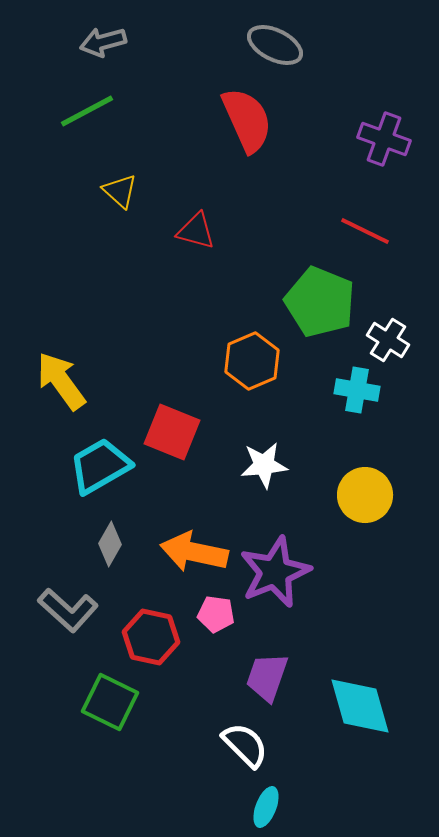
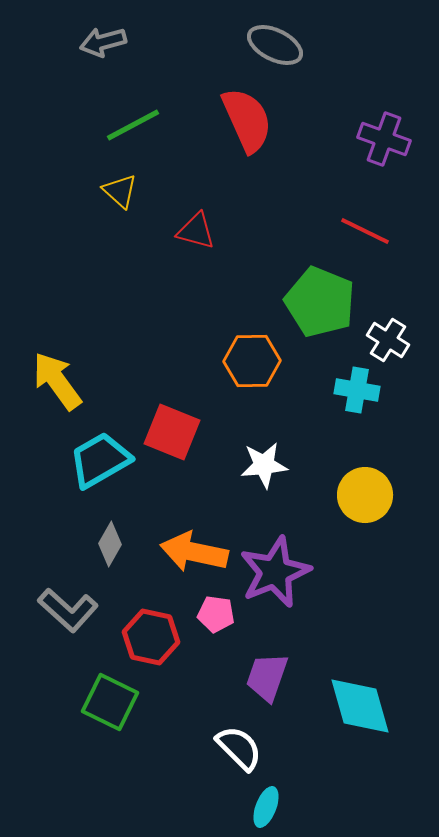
green line: moved 46 px right, 14 px down
orange hexagon: rotated 22 degrees clockwise
yellow arrow: moved 4 px left
cyan trapezoid: moved 6 px up
white semicircle: moved 6 px left, 3 px down
